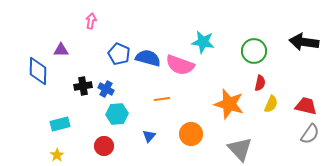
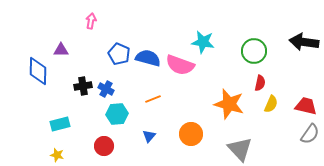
orange line: moved 9 px left; rotated 14 degrees counterclockwise
yellow star: rotated 24 degrees counterclockwise
